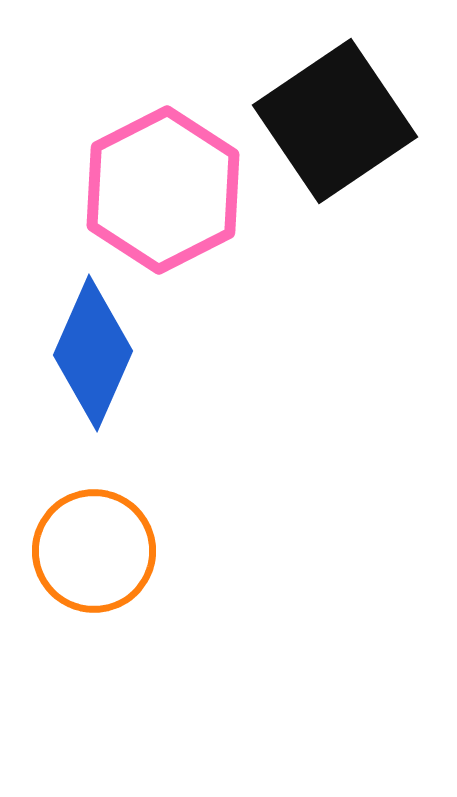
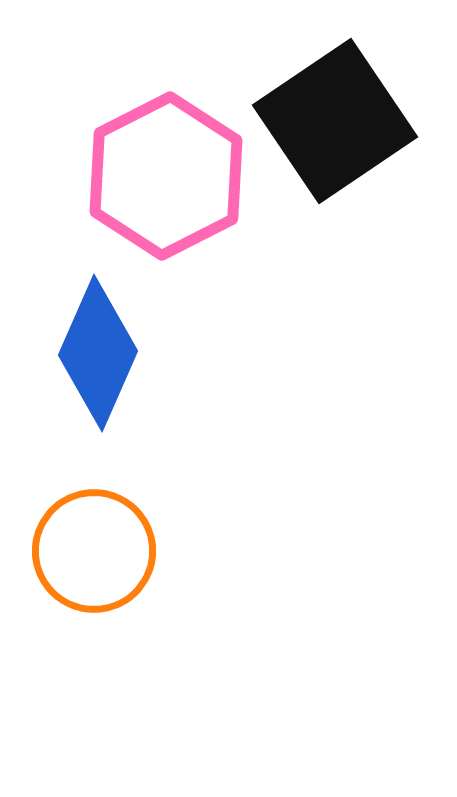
pink hexagon: moved 3 px right, 14 px up
blue diamond: moved 5 px right
